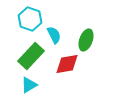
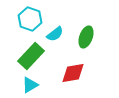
cyan semicircle: moved 1 px right, 1 px up; rotated 78 degrees clockwise
green ellipse: moved 3 px up
red diamond: moved 6 px right, 9 px down
cyan triangle: moved 1 px right
